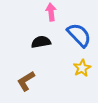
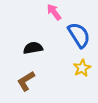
pink arrow: moved 3 px right; rotated 30 degrees counterclockwise
blue semicircle: rotated 12 degrees clockwise
black semicircle: moved 8 px left, 6 px down
